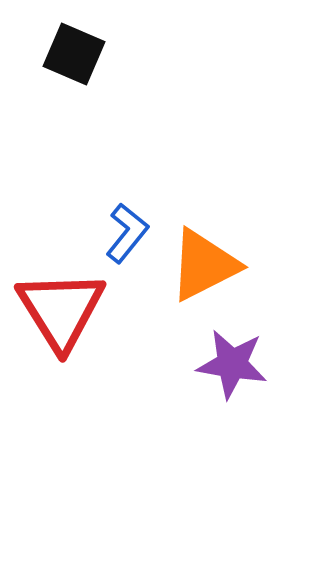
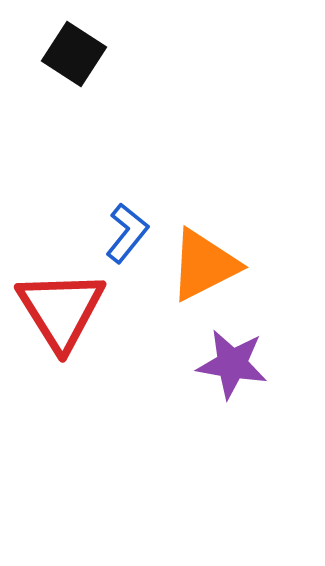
black square: rotated 10 degrees clockwise
